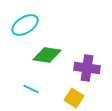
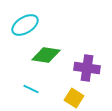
green diamond: moved 1 px left
